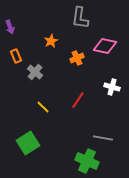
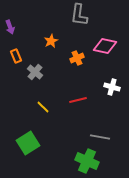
gray L-shape: moved 1 px left, 3 px up
red line: rotated 42 degrees clockwise
gray line: moved 3 px left, 1 px up
